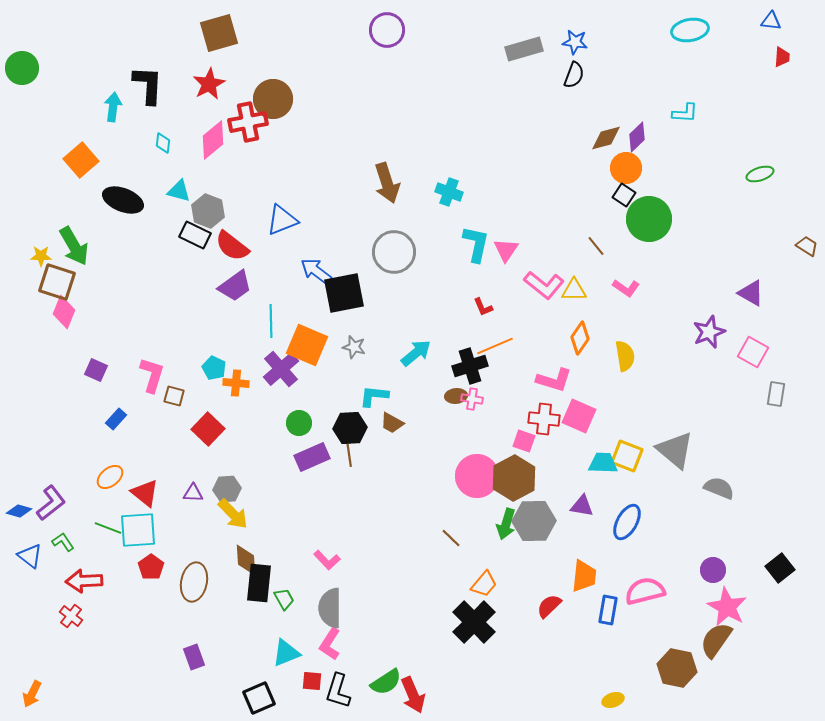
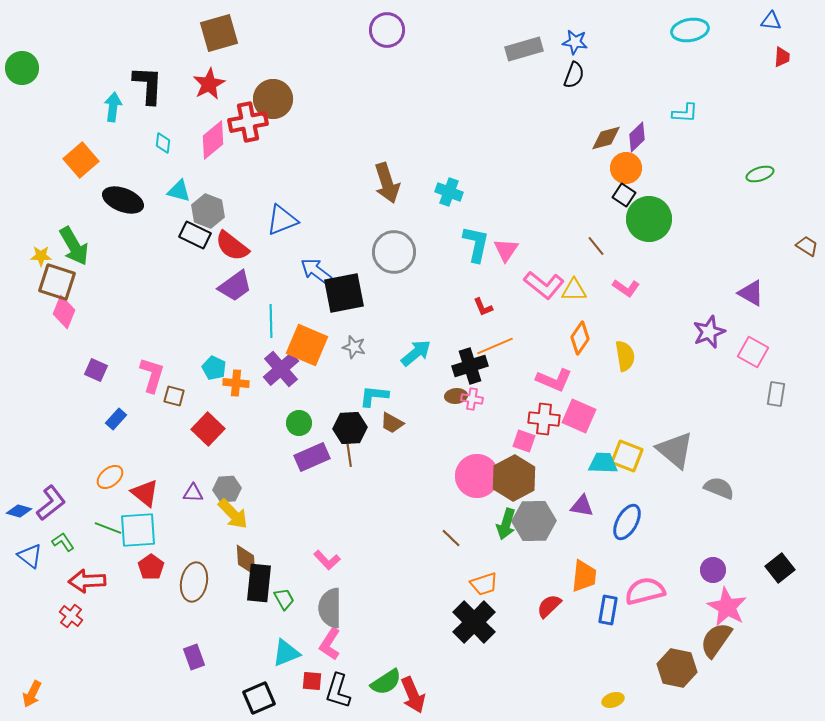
pink L-shape at (554, 380): rotated 6 degrees clockwise
red arrow at (84, 581): moved 3 px right
orange trapezoid at (484, 584): rotated 32 degrees clockwise
